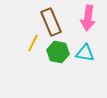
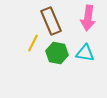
brown rectangle: moved 1 px up
green hexagon: moved 1 px left, 1 px down
